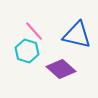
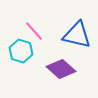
cyan hexagon: moved 6 px left
